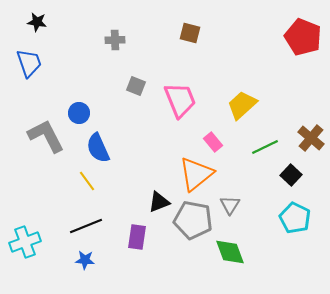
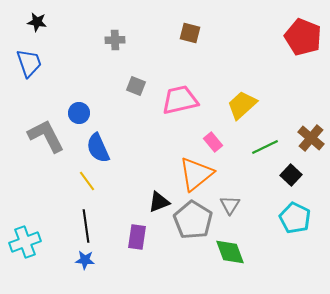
pink trapezoid: rotated 81 degrees counterclockwise
gray pentagon: rotated 21 degrees clockwise
black line: rotated 76 degrees counterclockwise
